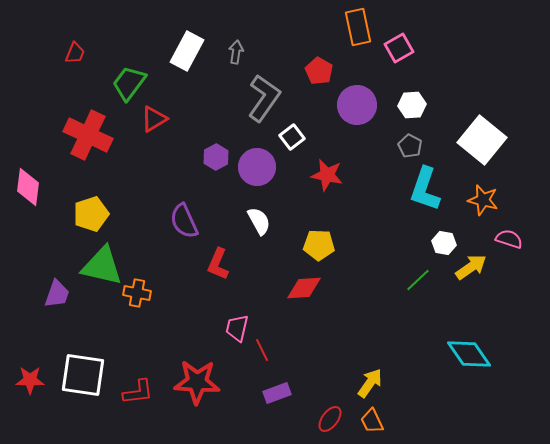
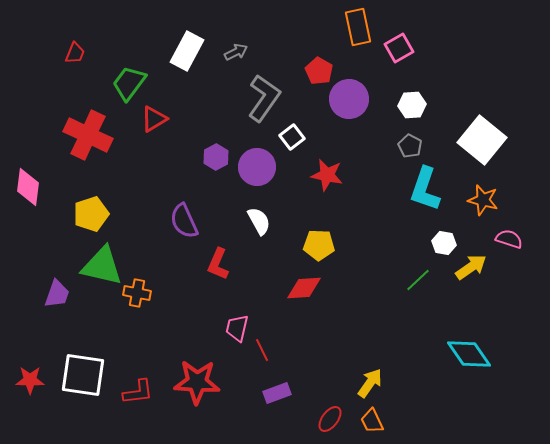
gray arrow at (236, 52): rotated 55 degrees clockwise
purple circle at (357, 105): moved 8 px left, 6 px up
